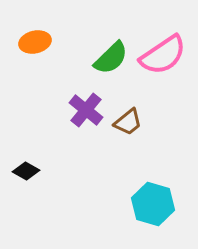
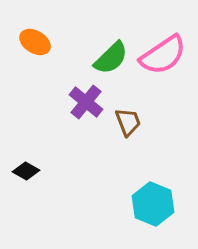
orange ellipse: rotated 44 degrees clockwise
purple cross: moved 8 px up
brown trapezoid: rotated 72 degrees counterclockwise
cyan hexagon: rotated 6 degrees clockwise
